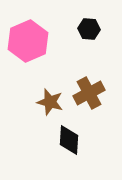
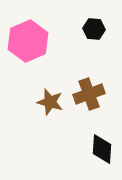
black hexagon: moved 5 px right
brown cross: moved 1 px down; rotated 8 degrees clockwise
black diamond: moved 33 px right, 9 px down
